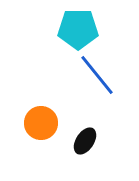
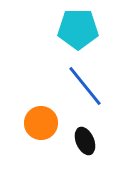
blue line: moved 12 px left, 11 px down
black ellipse: rotated 56 degrees counterclockwise
